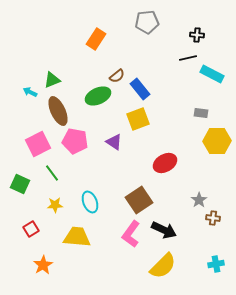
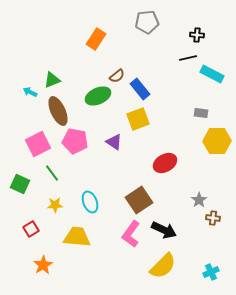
cyan cross: moved 5 px left, 8 px down; rotated 14 degrees counterclockwise
